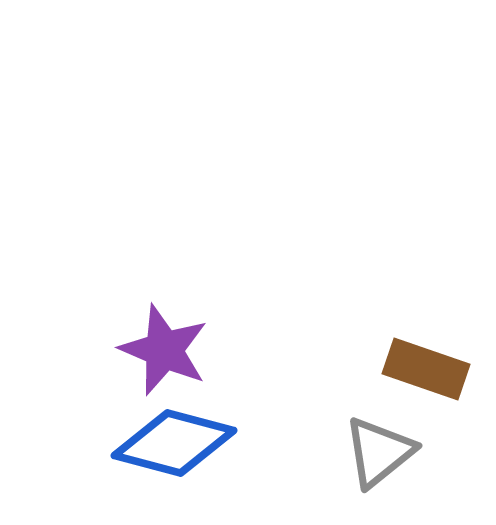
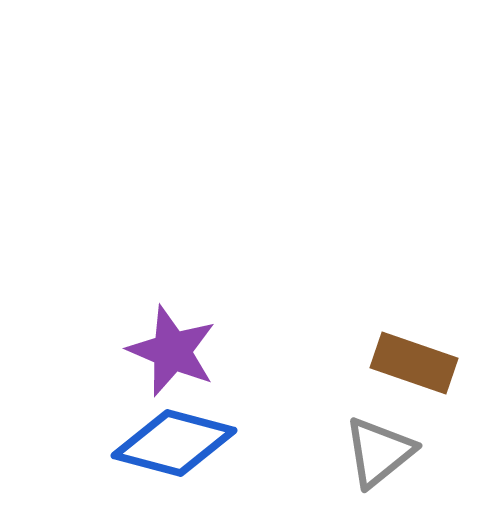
purple star: moved 8 px right, 1 px down
brown rectangle: moved 12 px left, 6 px up
